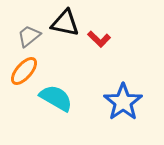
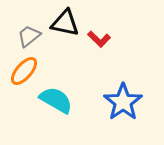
cyan semicircle: moved 2 px down
